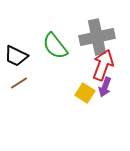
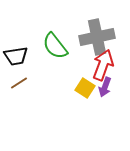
black trapezoid: rotated 35 degrees counterclockwise
yellow square: moved 5 px up
